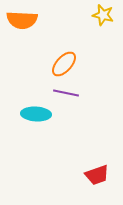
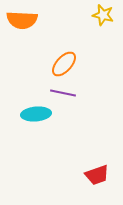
purple line: moved 3 px left
cyan ellipse: rotated 8 degrees counterclockwise
